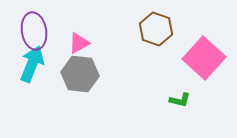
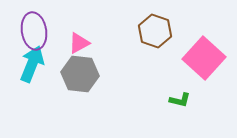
brown hexagon: moved 1 px left, 2 px down
